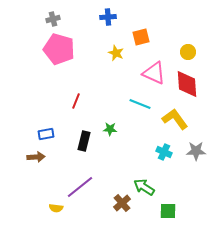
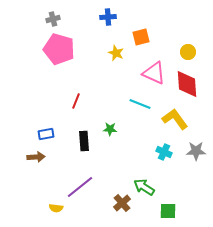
black rectangle: rotated 18 degrees counterclockwise
